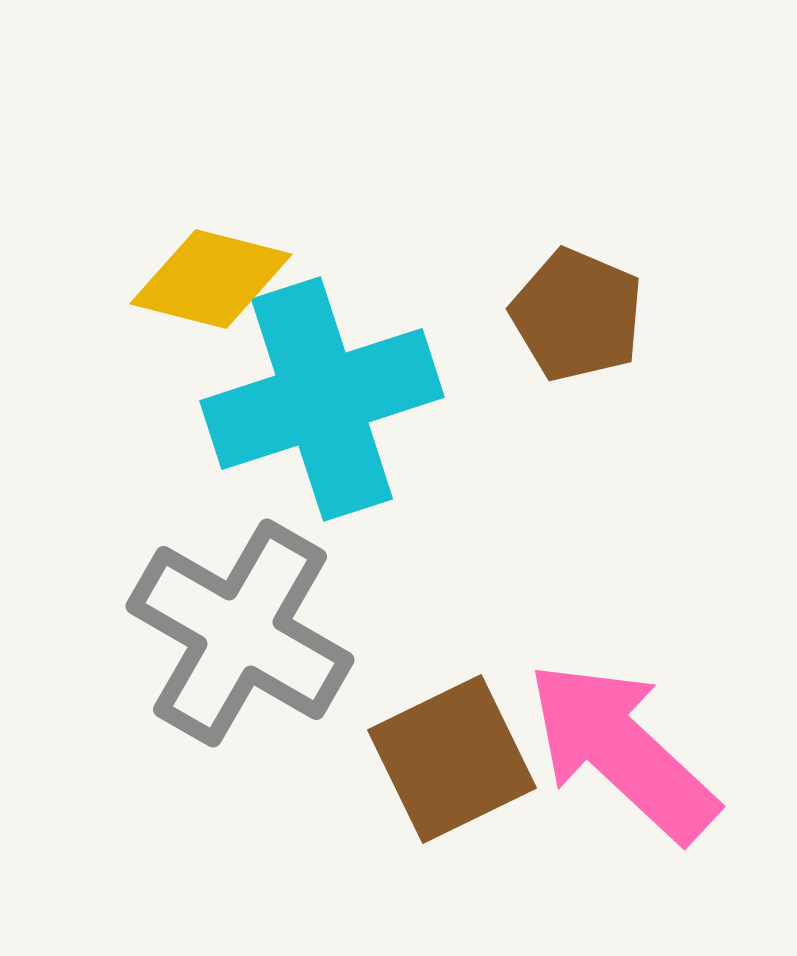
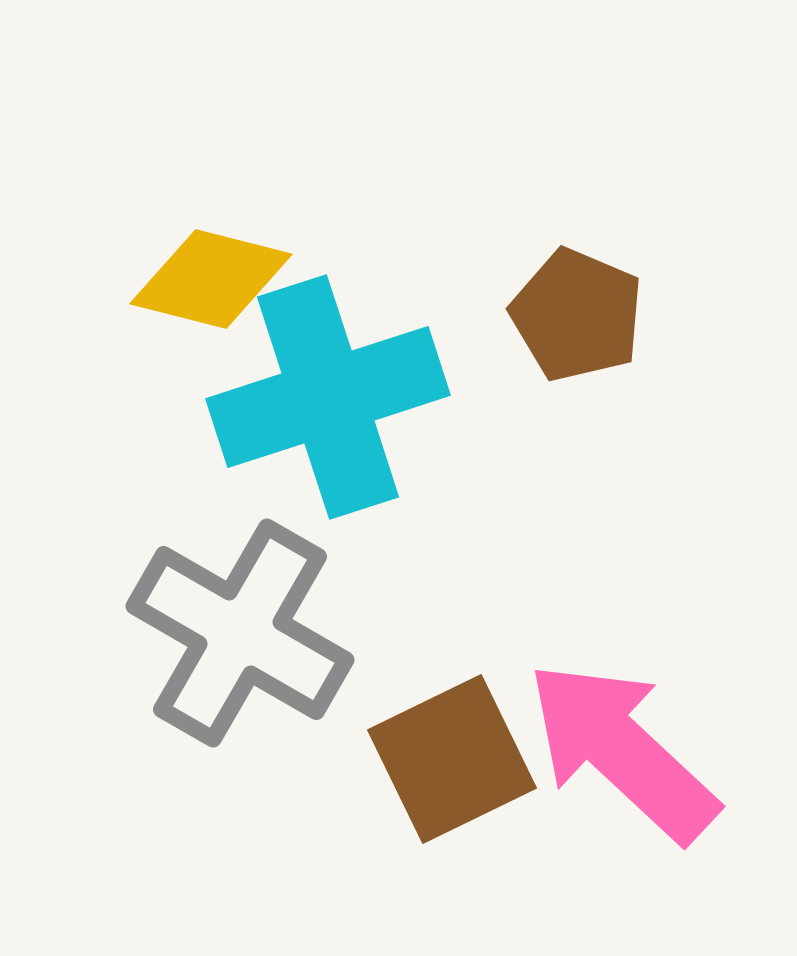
cyan cross: moved 6 px right, 2 px up
